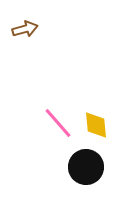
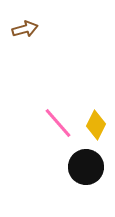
yellow diamond: rotated 32 degrees clockwise
